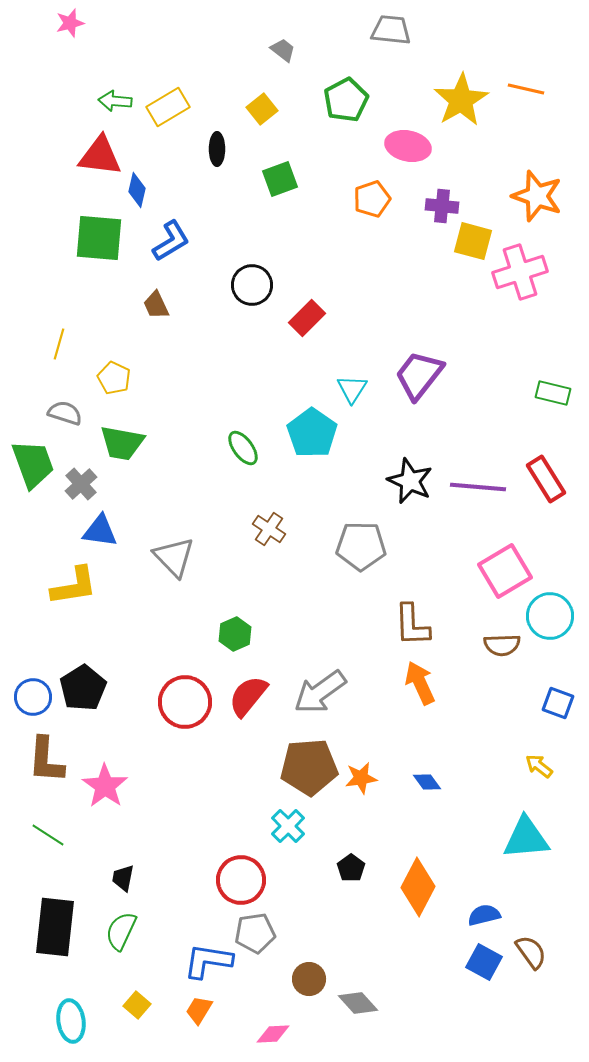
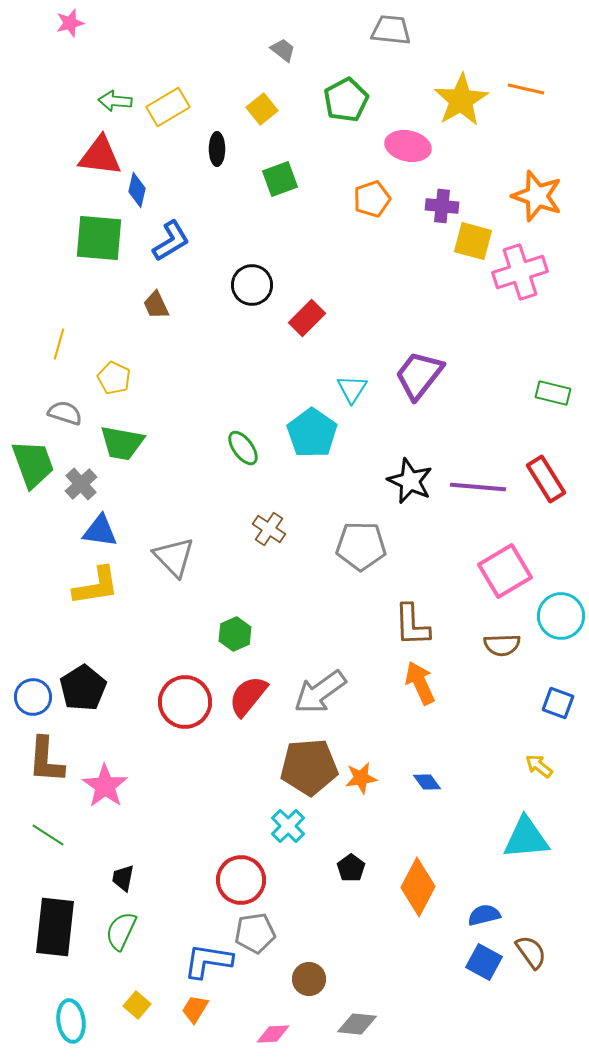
yellow L-shape at (74, 586): moved 22 px right
cyan circle at (550, 616): moved 11 px right
gray diamond at (358, 1003): moved 1 px left, 21 px down; rotated 42 degrees counterclockwise
orange trapezoid at (199, 1010): moved 4 px left, 1 px up
